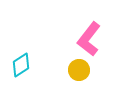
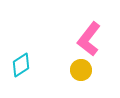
yellow circle: moved 2 px right
